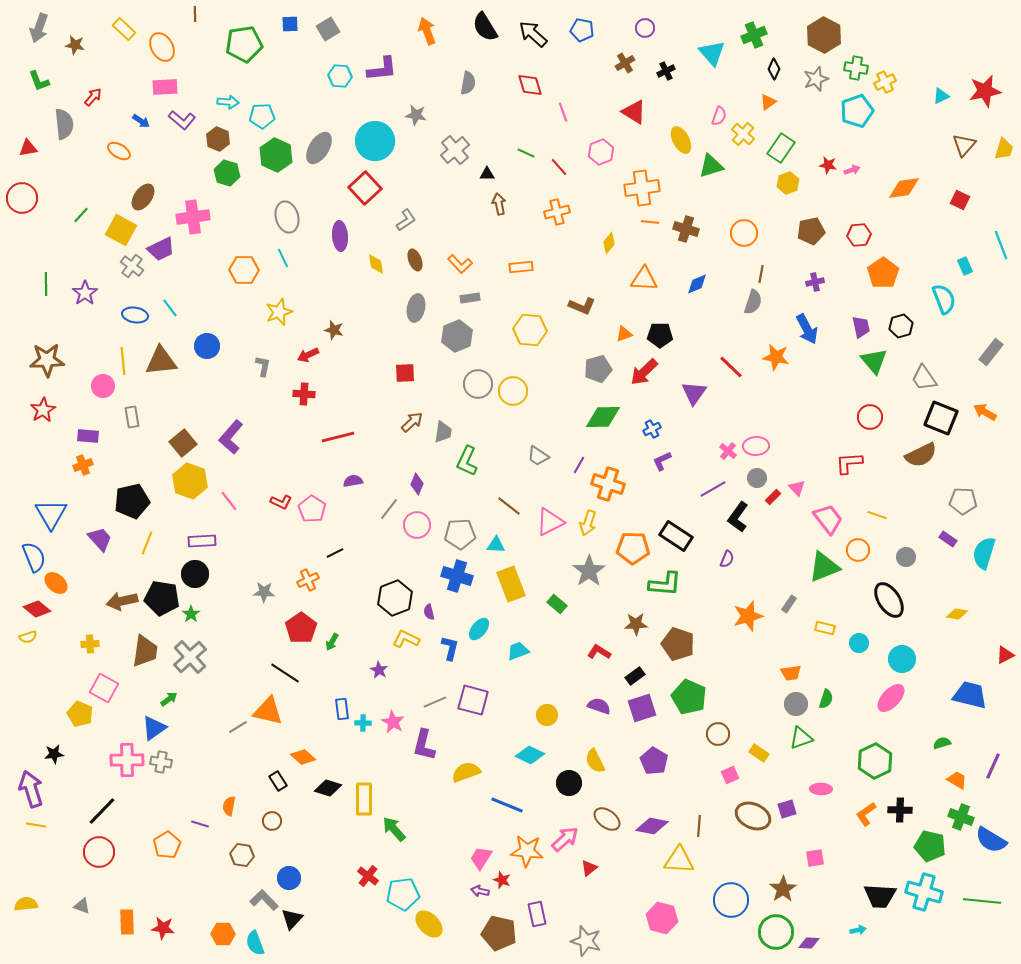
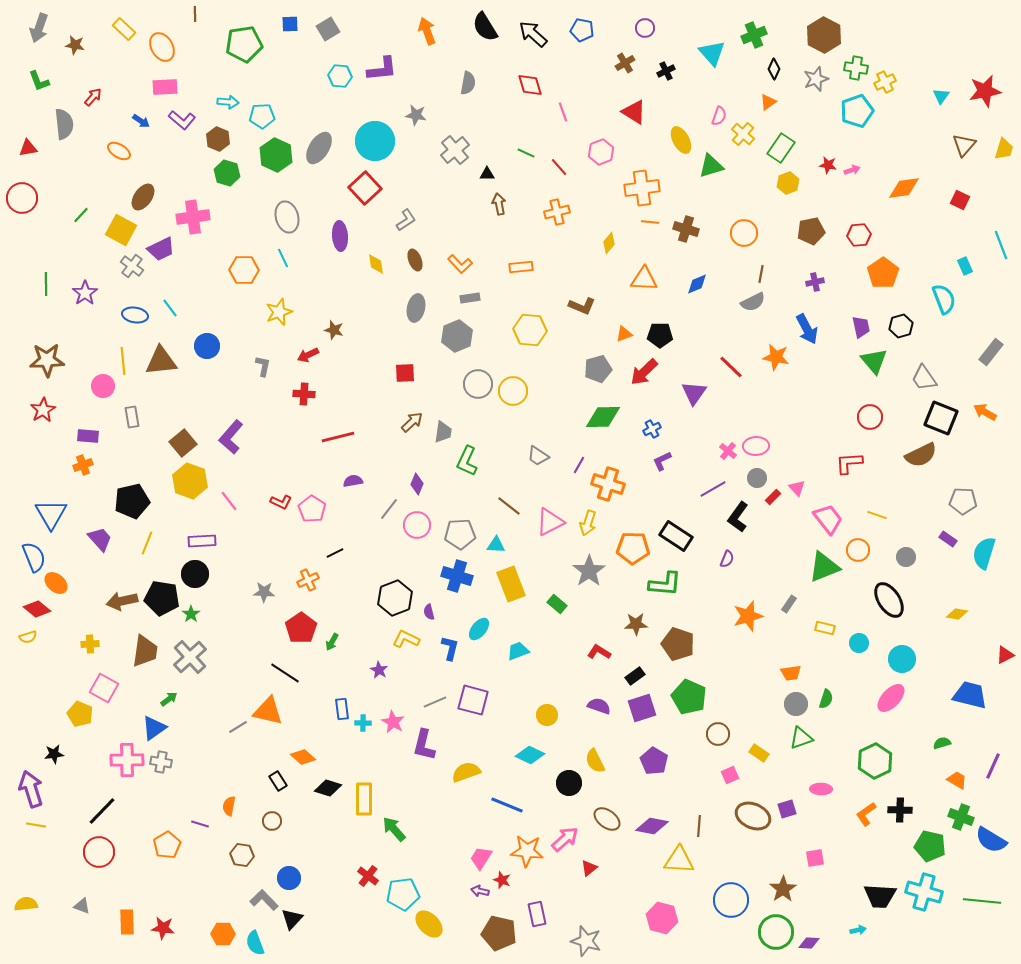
cyan triangle at (941, 96): rotated 30 degrees counterclockwise
gray semicircle at (753, 302): rotated 45 degrees clockwise
